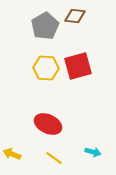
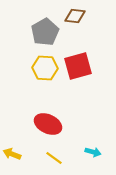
gray pentagon: moved 6 px down
yellow hexagon: moved 1 px left
